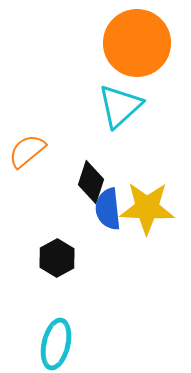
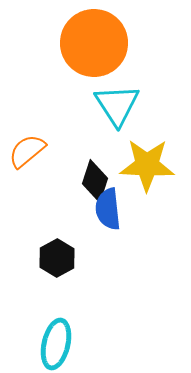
orange circle: moved 43 px left
cyan triangle: moved 3 px left, 1 px up; rotated 21 degrees counterclockwise
black diamond: moved 4 px right, 1 px up
yellow star: moved 43 px up
